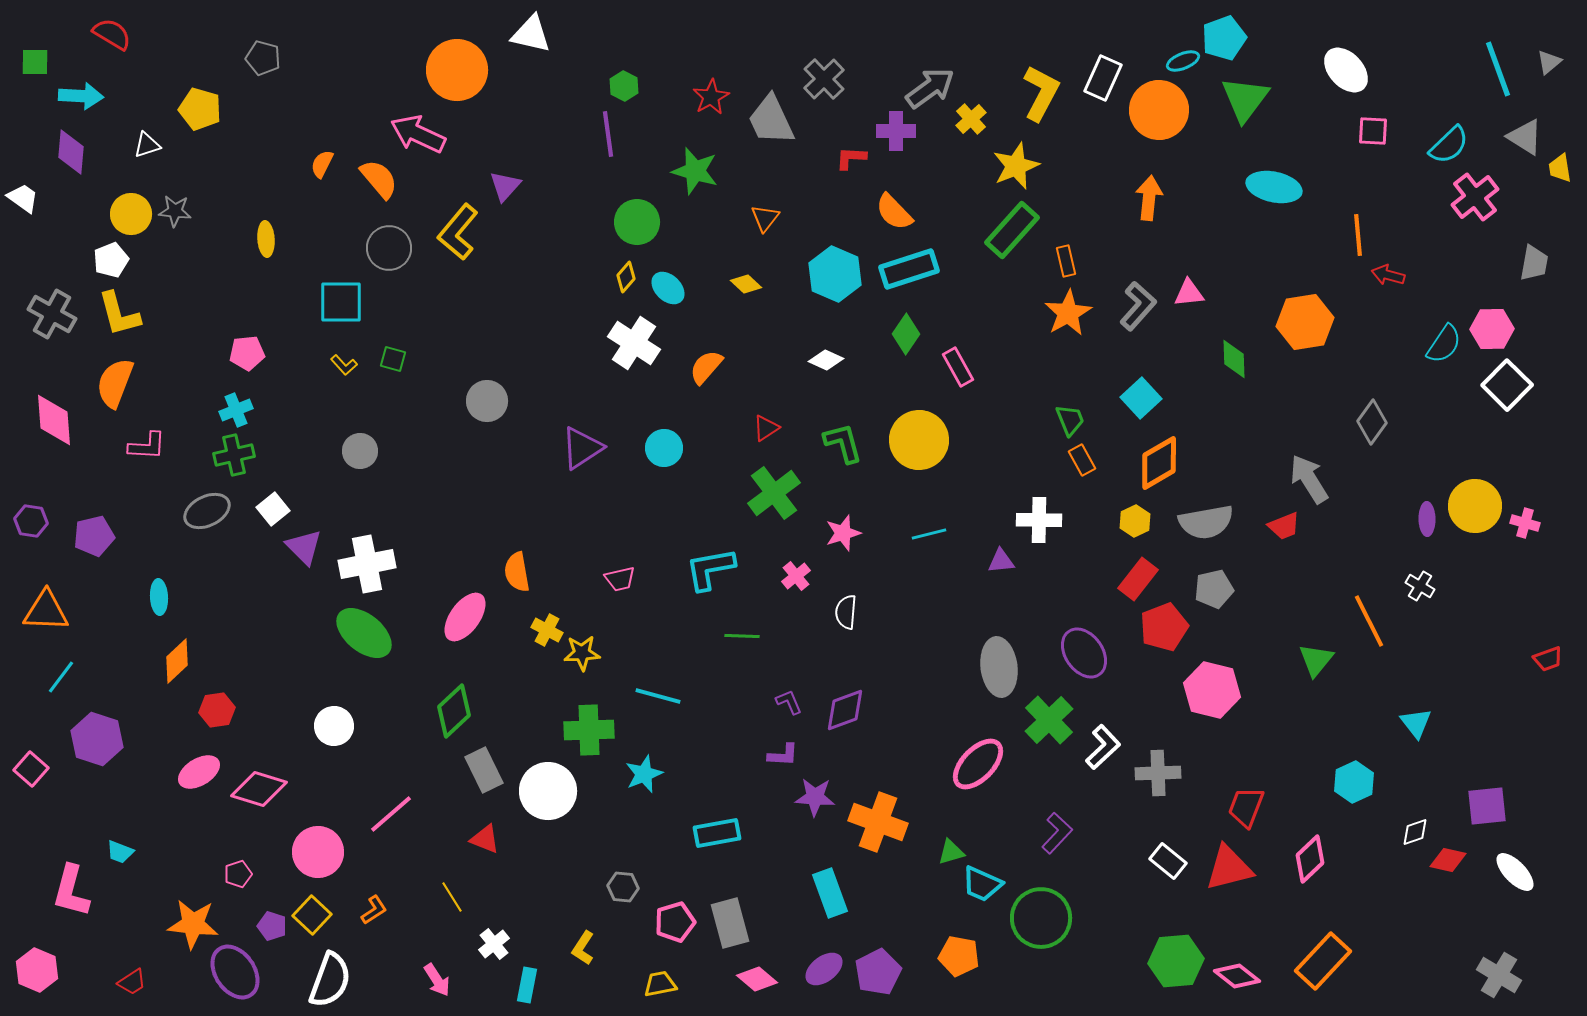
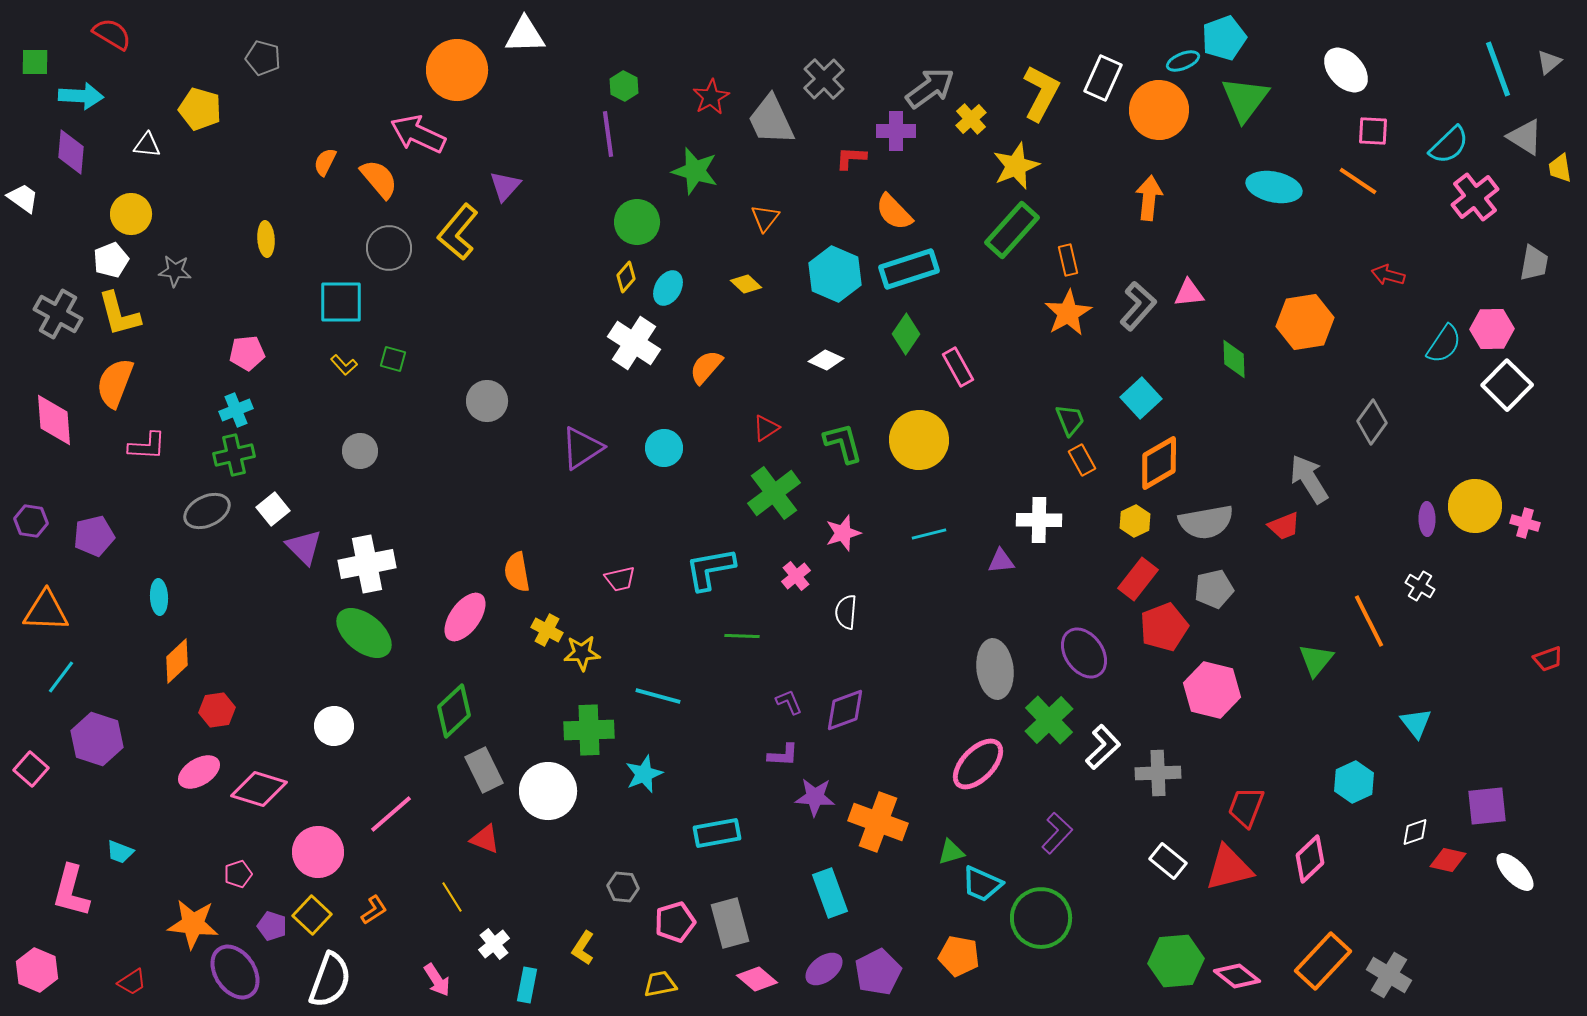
white triangle at (531, 34): moved 6 px left, 1 px down; rotated 15 degrees counterclockwise
white triangle at (147, 145): rotated 24 degrees clockwise
orange semicircle at (322, 164): moved 3 px right, 2 px up
gray star at (175, 211): moved 60 px down
orange line at (1358, 235): moved 54 px up; rotated 51 degrees counterclockwise
orange rectangle at (1066, 261): moved 2 px right, 1 px up
cyan ellipse at (668, 288): rotated 76 degrees clockwise
gray cross at (52, 314): moved 6 px right
gray ellipse at (999, 667): moved 4 px left, 2 px down
gray cross at (1499, 975): moved 110 px left
